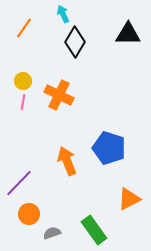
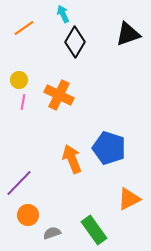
orange line: rotated 20 degrees clockwise
black triangle: rotated 20 degrees counterclockwise
yellow circle: moved 4 px left, 1 px up
orange arrow: moved 5 px right, 2 px up
orange circle: moved 1 px left, 1 px down
